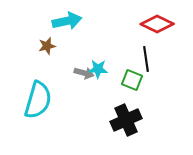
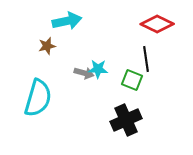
cyan semicircle: moved 2 px up
